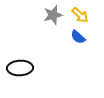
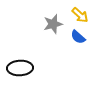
gray star: moved 9 px down
